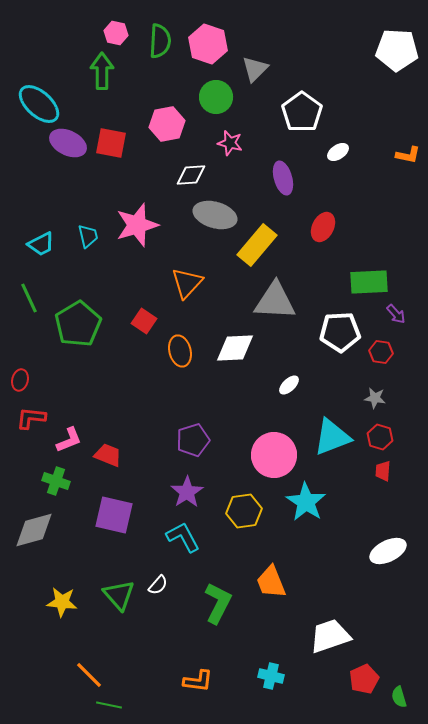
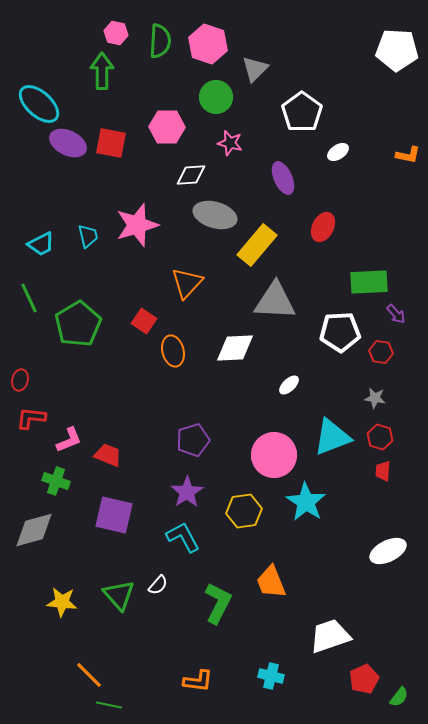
pink hexagon at (167, 124): moved 3 px down; rotated 12 degrees clockwise
purple ellipse at (283, 178): rotated 8 degrees counterclockwise
orange ellipse at (180, 351): moved 7 px left
green semicircle at (399, 697): rotated 125 degrees counterclockwise
